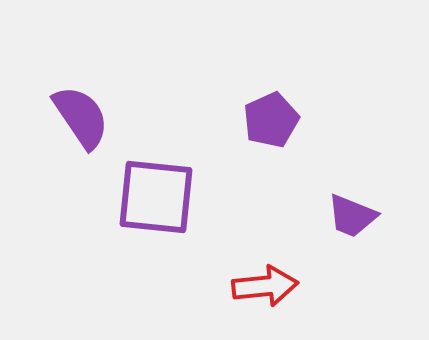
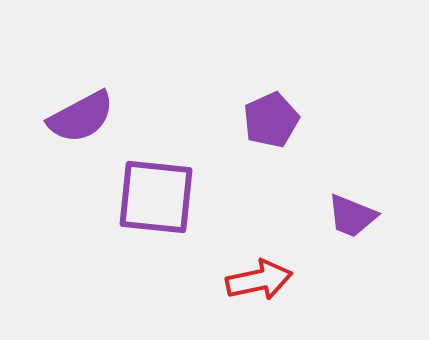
purple semicircle: rotated 96 degrees clockwise
red arrow: moved 6 px left, 6 px up; rotated 6 degrees counterclockwise
